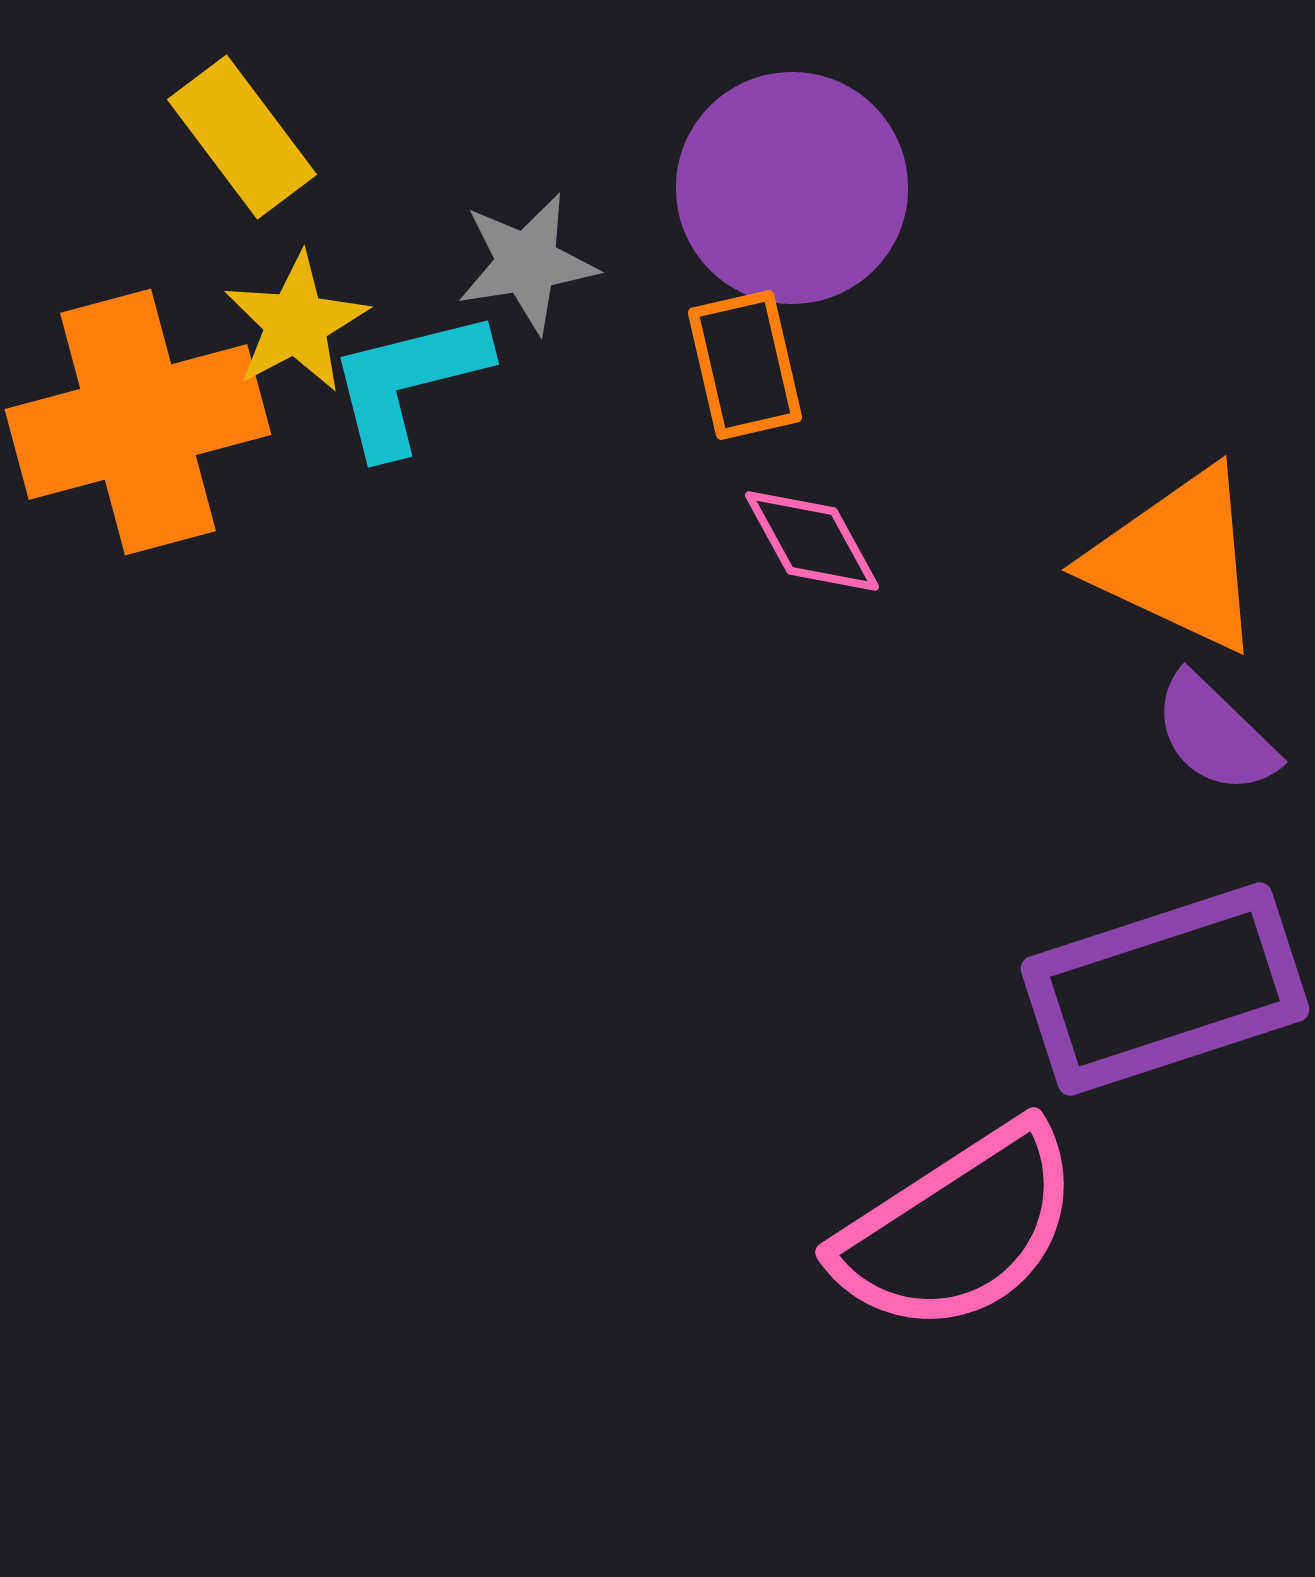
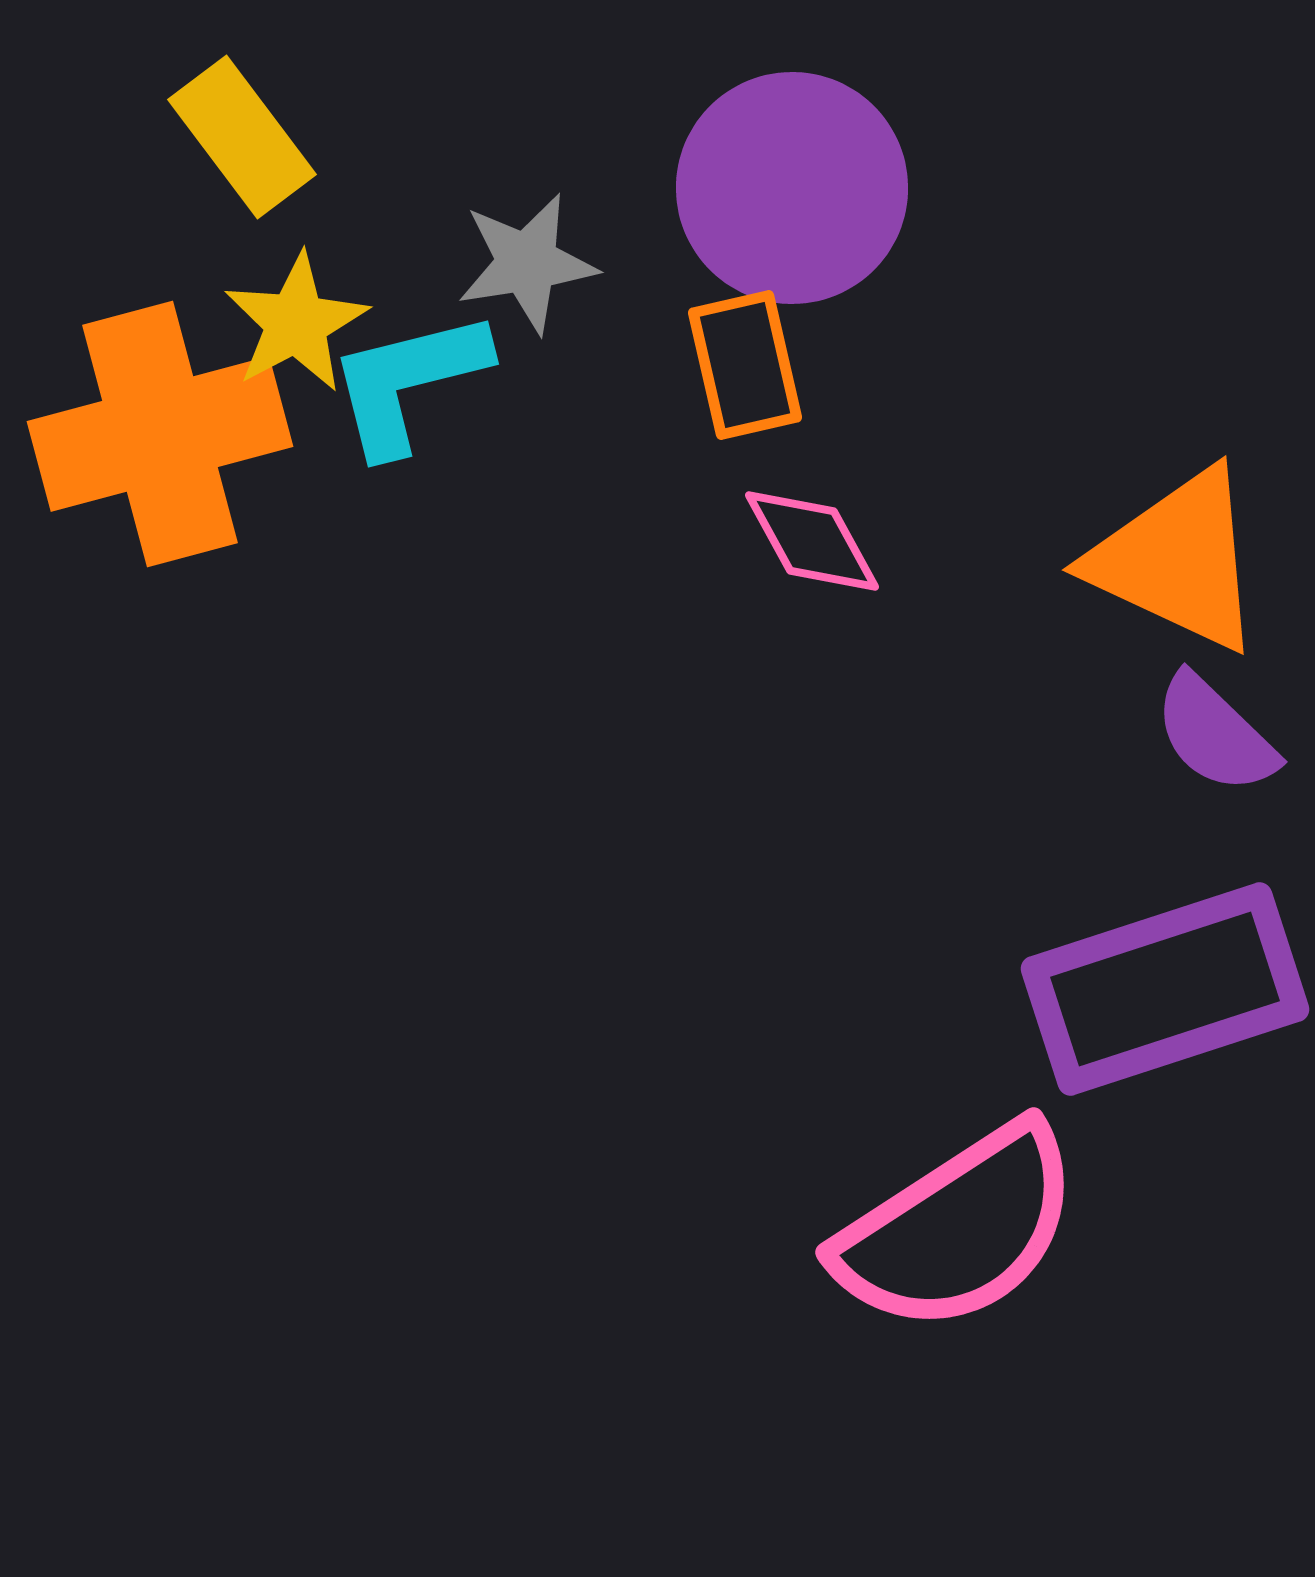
orange cross: moved 22 px right, 12 px down
